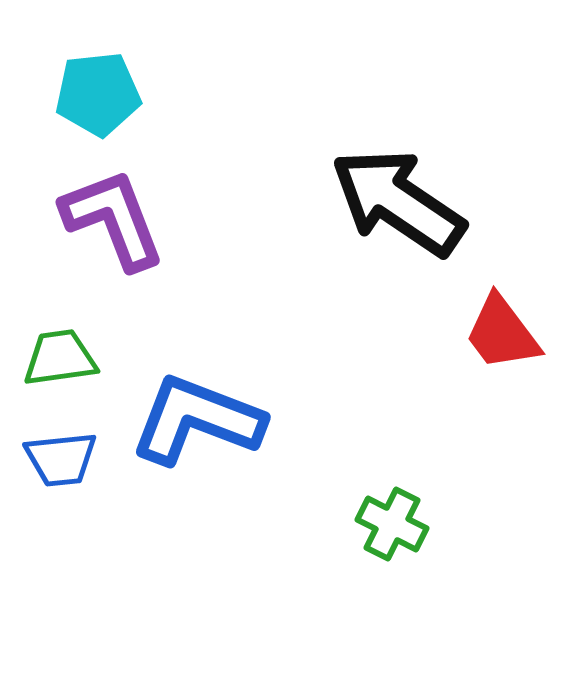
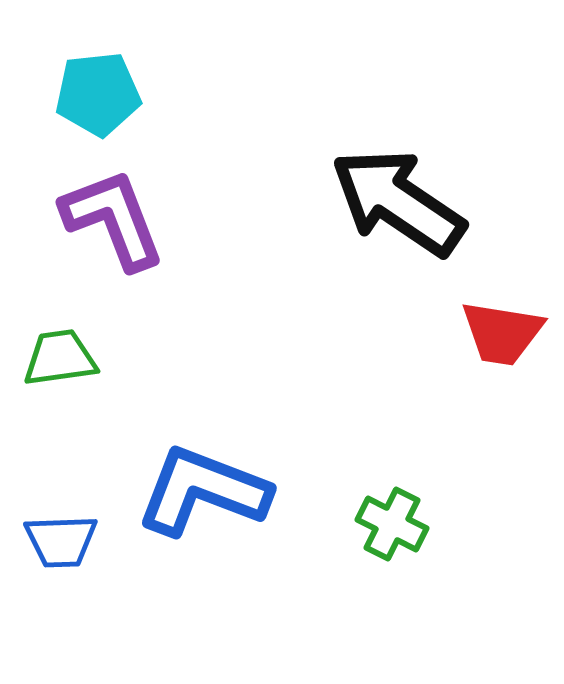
red trapezoid: rotated 44 degrees counterclockwise
blue L-shape: moved 6 px right, 71 px down
blue trapezoid: moved 82 px down; rotated 4 degrees clockwise
